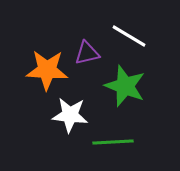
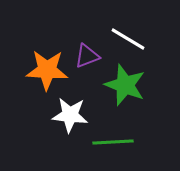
white line: moved 1 px left, 3 px down
purple triangle: moved 3 px down; rotated 8 degrees counterclockwise
green star: moved 1 px up
